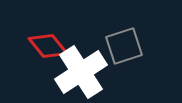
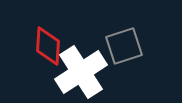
red diamond: rotated 42 degrees clockwise
